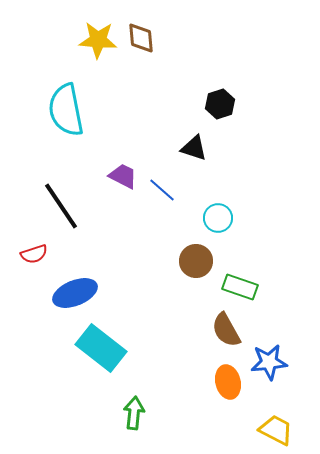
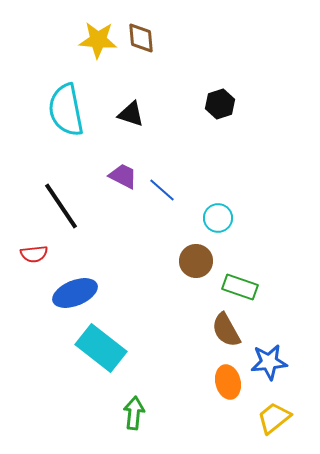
black triangle: moved 63 px left, 34 px up
red semicircle: rotated 12 degrees clockwise
yellow trapezoid: moved 2 px left, 12 px up; rotated 66 degrees counterclockwise
